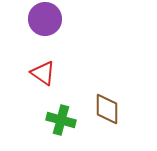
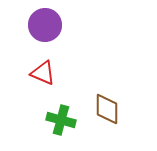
purple circle: moved 6 px down
red triangle: rotated 12 degrees counterclockwise
